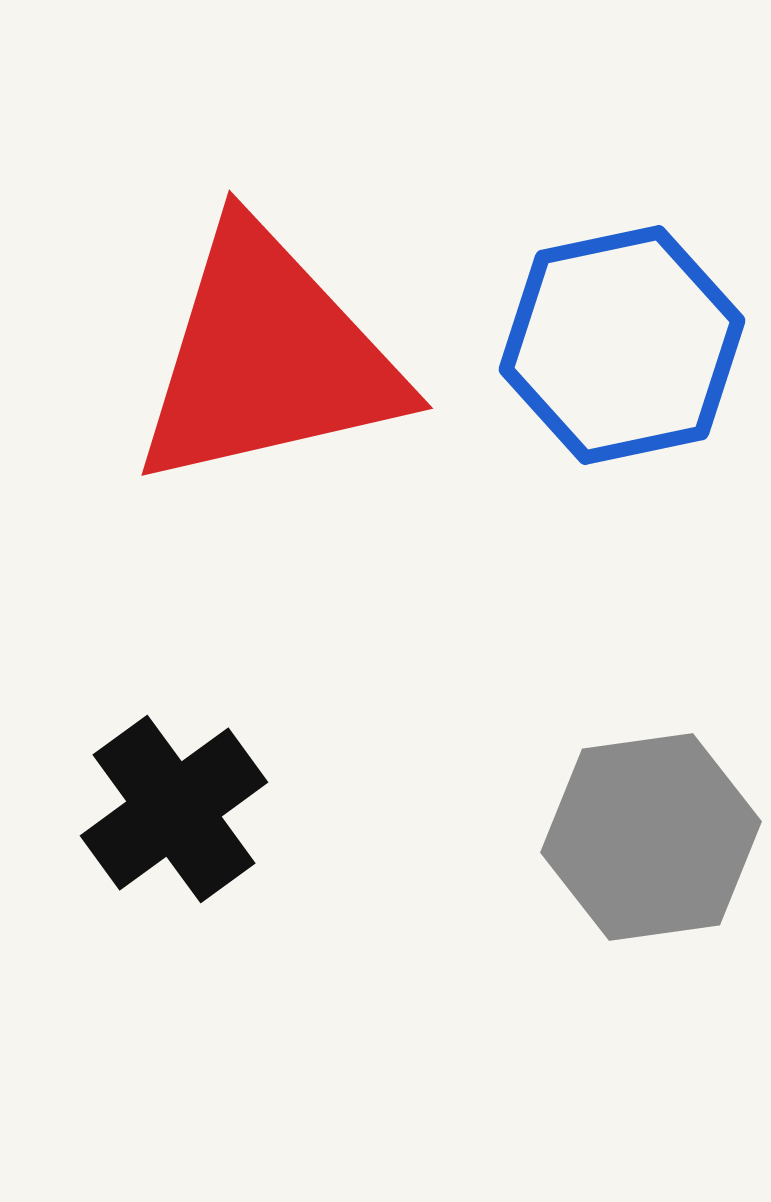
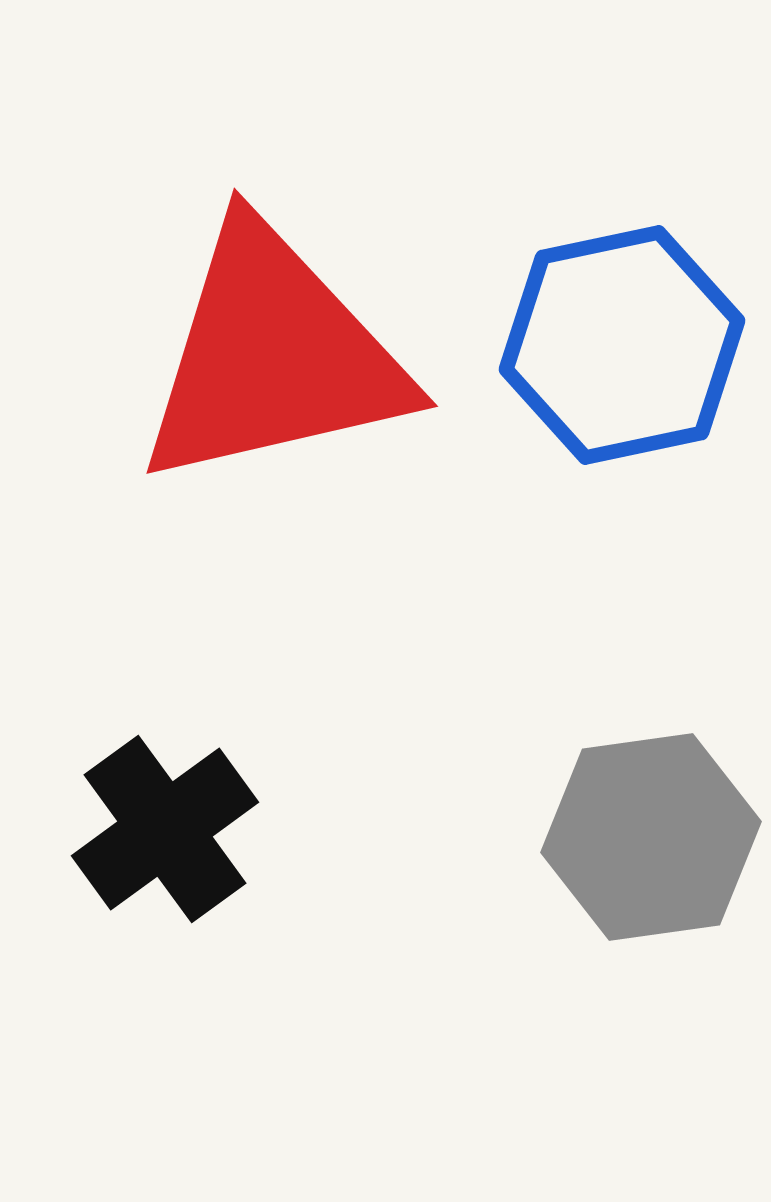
red triangle: moved 5 px right, 2 px up
black cross: moved 9 px left, 20 px down
